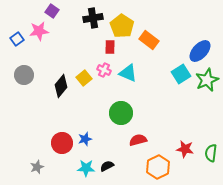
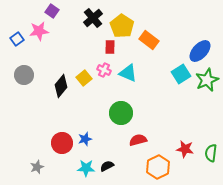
black cross: rotated 30 degrees counterclockwise
